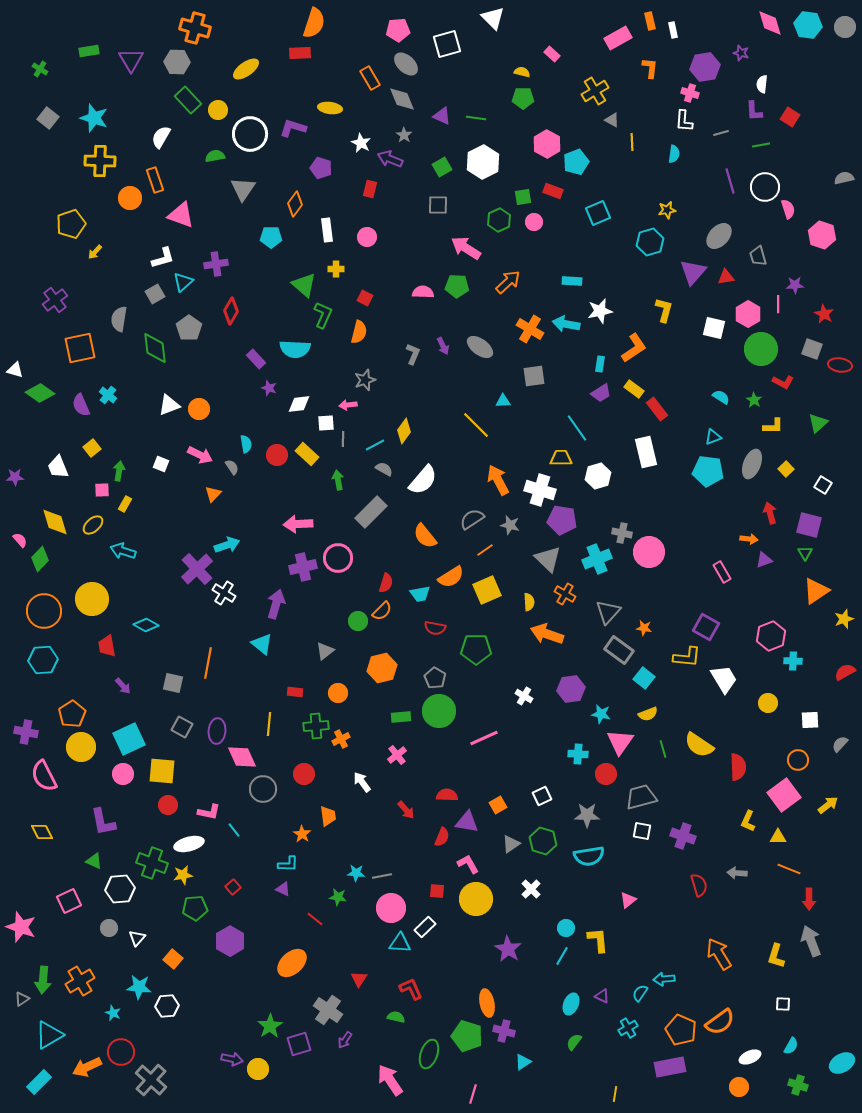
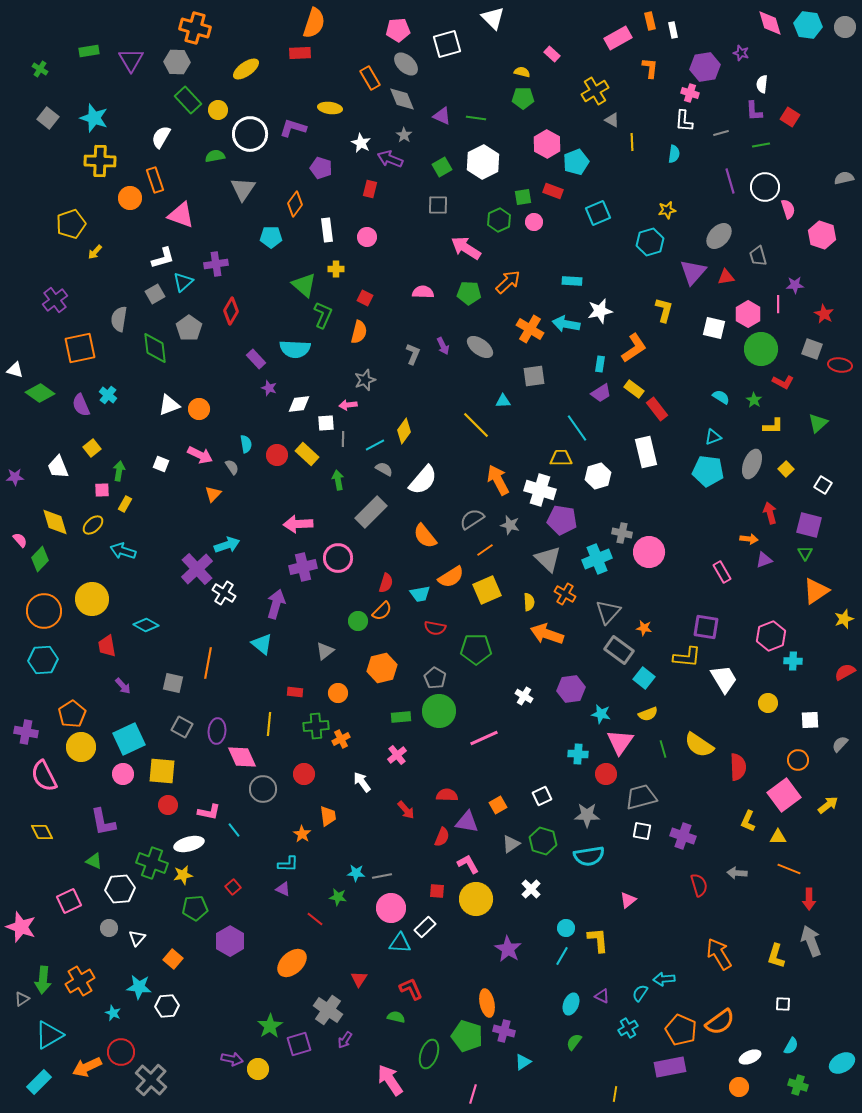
green pentagon at (457, 286): moved 12 px right, 7 px down
purple square at (706, 627): rotated 20 degrees counterclockwise
